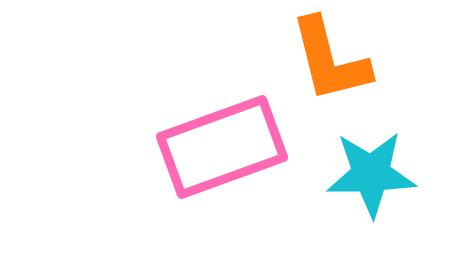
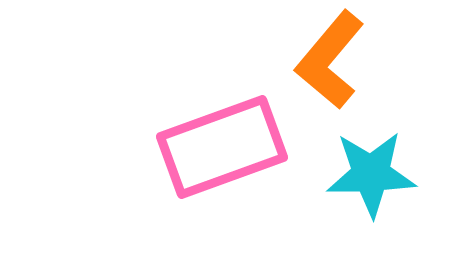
orange L-shape: rotated 54 degrees clockwise
